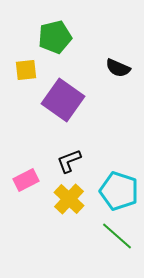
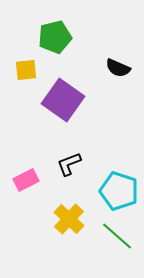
black L-shape: moved 3 px down
yellow cross: moved 20 px down
